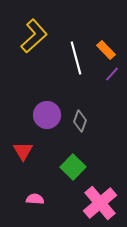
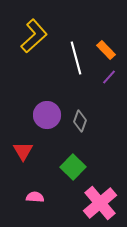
purple line: moved 3 px left, 3 px down
pink semicircle: moved 2 px up
